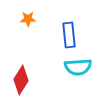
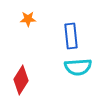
blue rectangle: moved 2 px right, 1 px down
